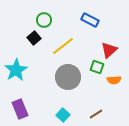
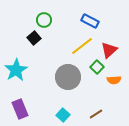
blue rectangle: moved 1 px down
yellow line: moved 19 px right
green square: rotated 24 degrees clockwise
